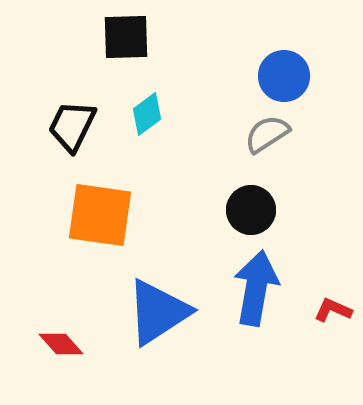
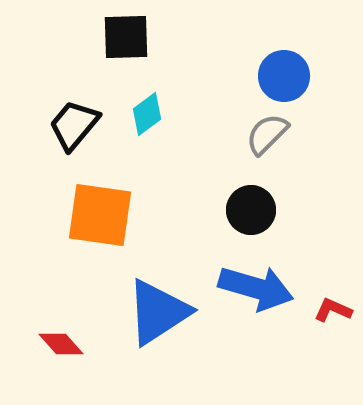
black trapezoid: moved 2 px right, 1 px up; rotated 14 degrees clockwise
gray semicircle: rotated 12 degrees counterclockwise
blue arrow: rotated 96 degrees clockwise
